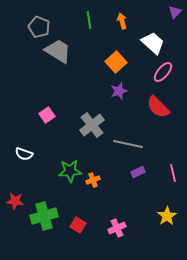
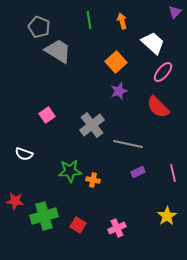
orange cross: rotated 32 degrees clockwise
